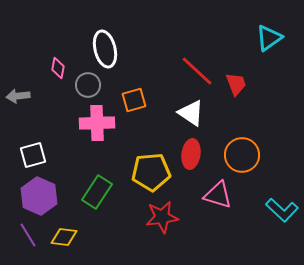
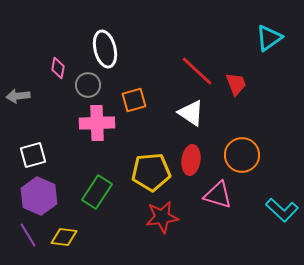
red ellipse: moved 6 px down
